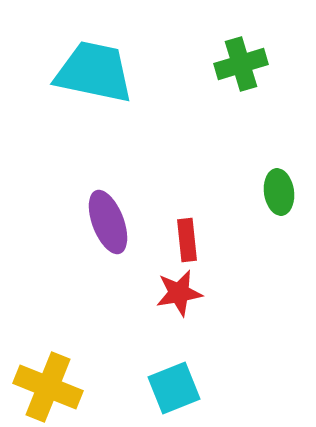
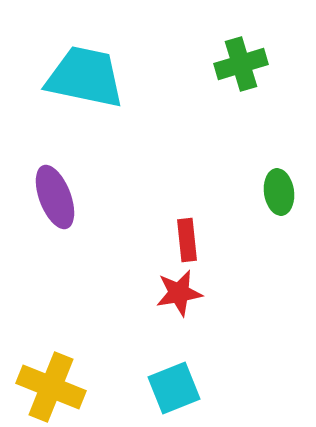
cyan trapezoid: moved 9 px left, 5 px down
purple ellipse: moved 53 px left, 25 px up
yellow cross: moved 3 px right
